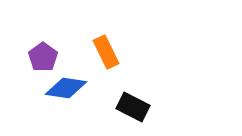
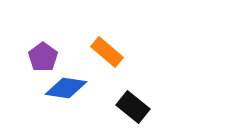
orange rectangle: moved 1 px right; rotated 24 degrees counterclockwise
black rectangle: rotated 12 degrees clockwise
